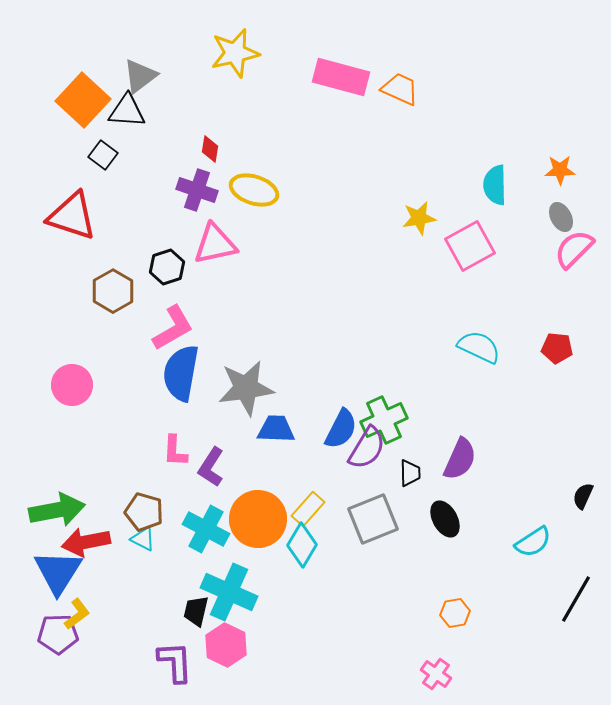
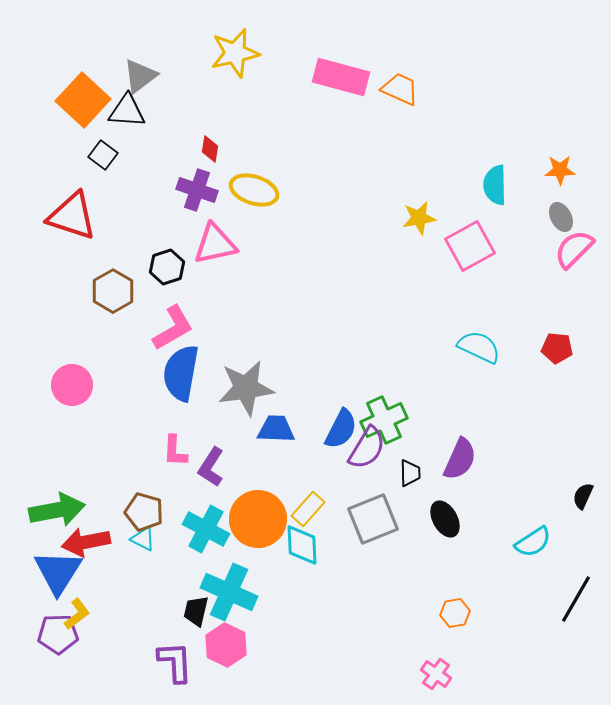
cyan diamond at (302, 545): rotated 33 degrees counterclockwise
